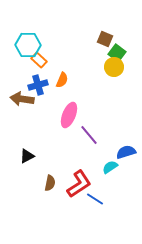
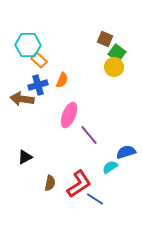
black triangle: moved 2 px left, 1 px down
